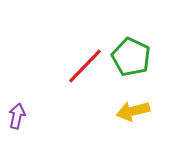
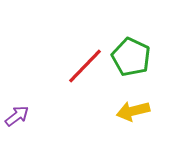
purple arrow: rotated 40 degrees clockwise
